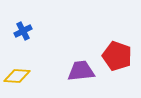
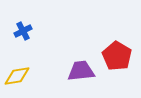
red pentagon: rotated 12 degrees clockwise
yellow diamond: rotated 12 degrees counterclockwise
